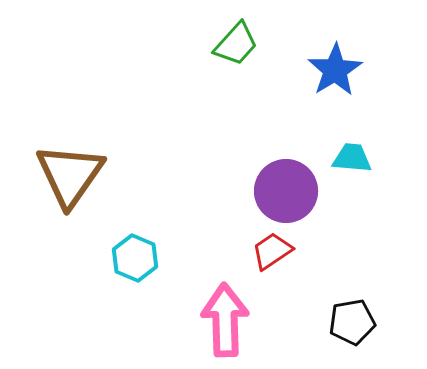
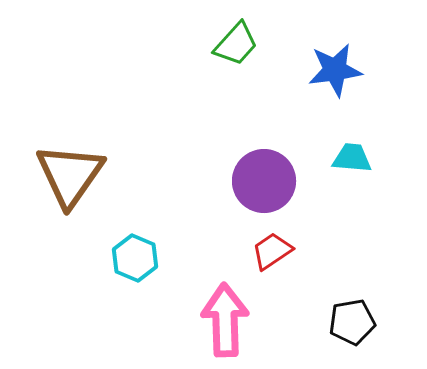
blue star: rotated 24 degrees clockwise
purple circle: moved 22 px left, 10 px up
